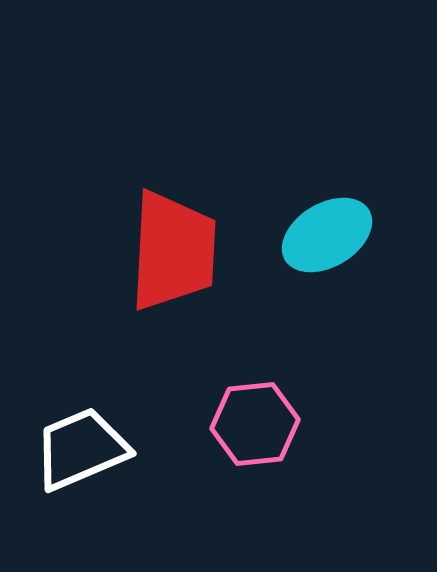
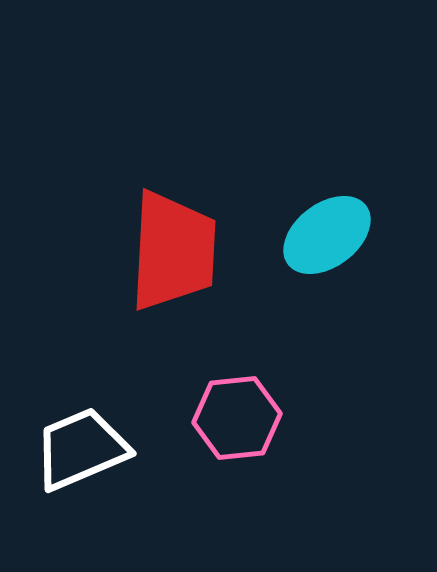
cyan ellipse: rotated 6 degrees counterclockwise
pink hexagon: moved 18 px left, 6 px up
